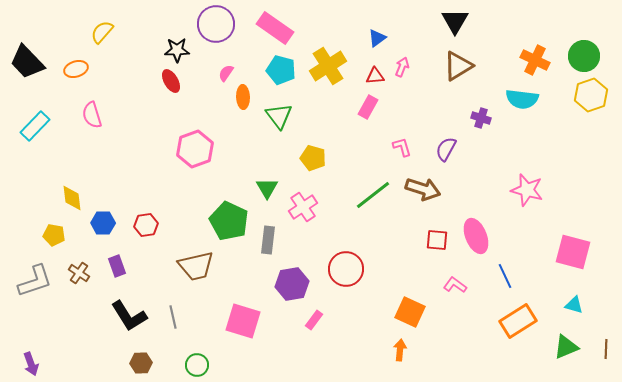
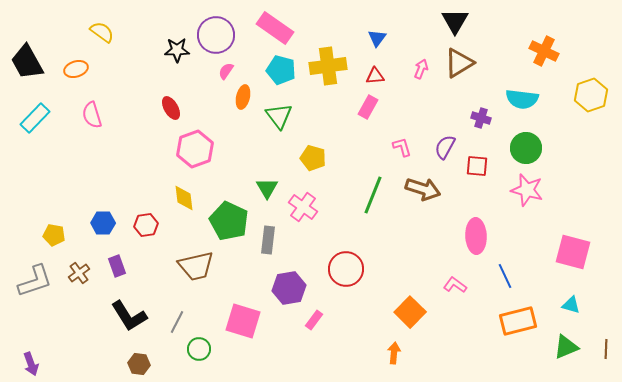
purple circle at (216, 24): moved 11 px down
yellow semicircle at (102, 32): rotated 85 degrees clockwise
blue triangle at (377, 38): rotated 18 degrees counterclockwise
green circle at (584, 56): moved 58 px left, 92 px down
orange cross at (535, 60): moved 9 px right, 9 px up
black trapezoid at (27, 62): rotated 15 degrees clockwise
yellow cross at (328, 66): rotated 24 degrees clockwise
brown triangle at (458, 66): moved 1 px right, 3 px up
pink arrow at (402, 67): moved 19 px right, 2 px down
pink semicircle at (226, 73): moved 2 px up
red ellipse at (171, 81): moved 27 px down
orange ellipse at (243, 97): rotated 15 degrees clockwise
cyan rectangle at (35, 126): moved 8 px up
purple semicircle at (446, 149): moved 1 px left, 2 px up
green line at (373, 195): rotated 30 degrees counterclockwise
yellow diamond at (72, 198): moved 112 px right
pink cross at (303, 207): rotated 20 degrees counterclockwise
pink ellipse at (476, 236): rotated 20 degrees clockwise
red square at (437, 240): moved 40 px right, 74 px up
brown cross at (79, 273): rotated 20 degrees clockwise
purple hexagon at (292, 284): moved 3 px left, 4 px down
cyan triangle at (574, 305): moved 3 px left
orange square at (410, 312): rotated 20 degrees clockwise
gray line at (173, 317): moved 4 px right, 5 px down; rotated 40 degrees clockwise
orange rectangle at (518, 321): rotated 18 degrees clockwise
orange arrow at (400, 350): moved 6 px left, 3 px down
brown hexagon at (141, 363): moved 2 px left, 1 px down; rotated 10 degrees clockwise
green circle at (197, 365): moved 2 px right, 16 px up
